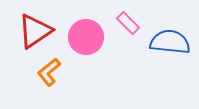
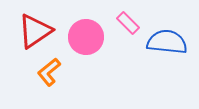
blue semicircle: moved 3 px left
